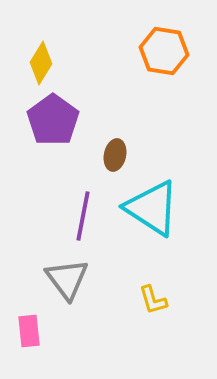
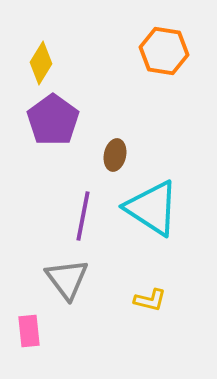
yellow L-shape: moved 3 px left; rotated 60 degrees counterclockwise
